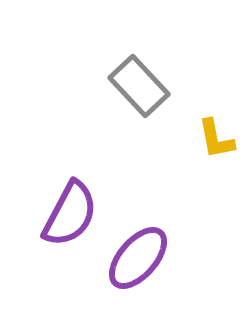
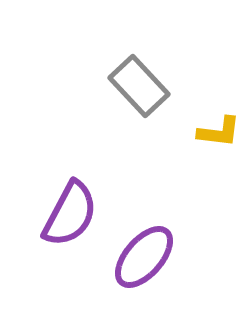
yellow L-shape: moved 3 px right, 7 px up; rotated 72 degrees counterclockwise
purple ellipse: moved 6 px right, 1 px up
